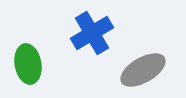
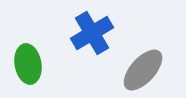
gray ellipse: rotated 18 degrees counterclockwise
